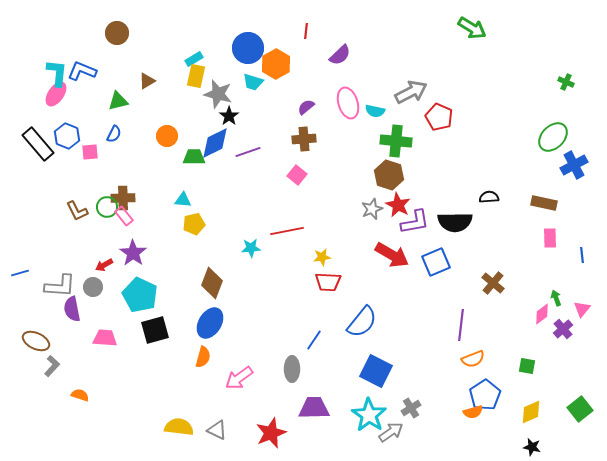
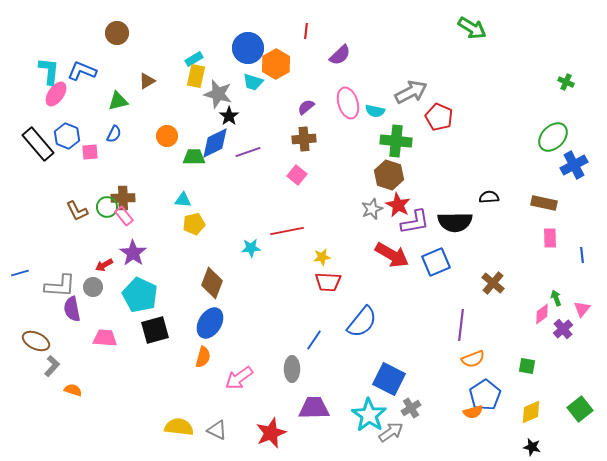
cyan L-shape at (57, 73): moved 8 px left, 2 px up
blue square at (376, 371): moved 13 px right, 8 px down
orange semicircle at (80, 395): moved 7 px left, 5 px up
